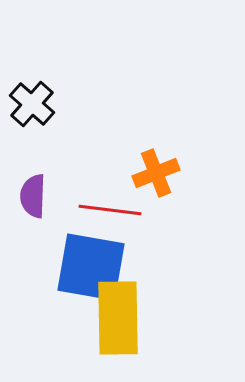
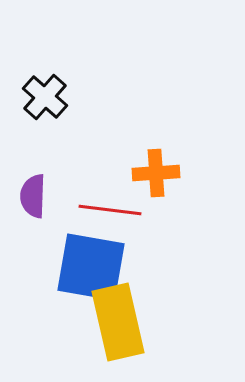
black cross: moved 13 px right, 7 px up
orange cross: rotated 18 degrees clockwise
yellow rectangle: moved 4 px down; rotated 12 degrees counterclockwise
